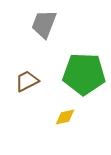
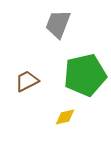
gray trapezoid: moved 14 px right
green pentagon: moved 1 px right, 1 px down; rotated 15 degrees counterclockwise
